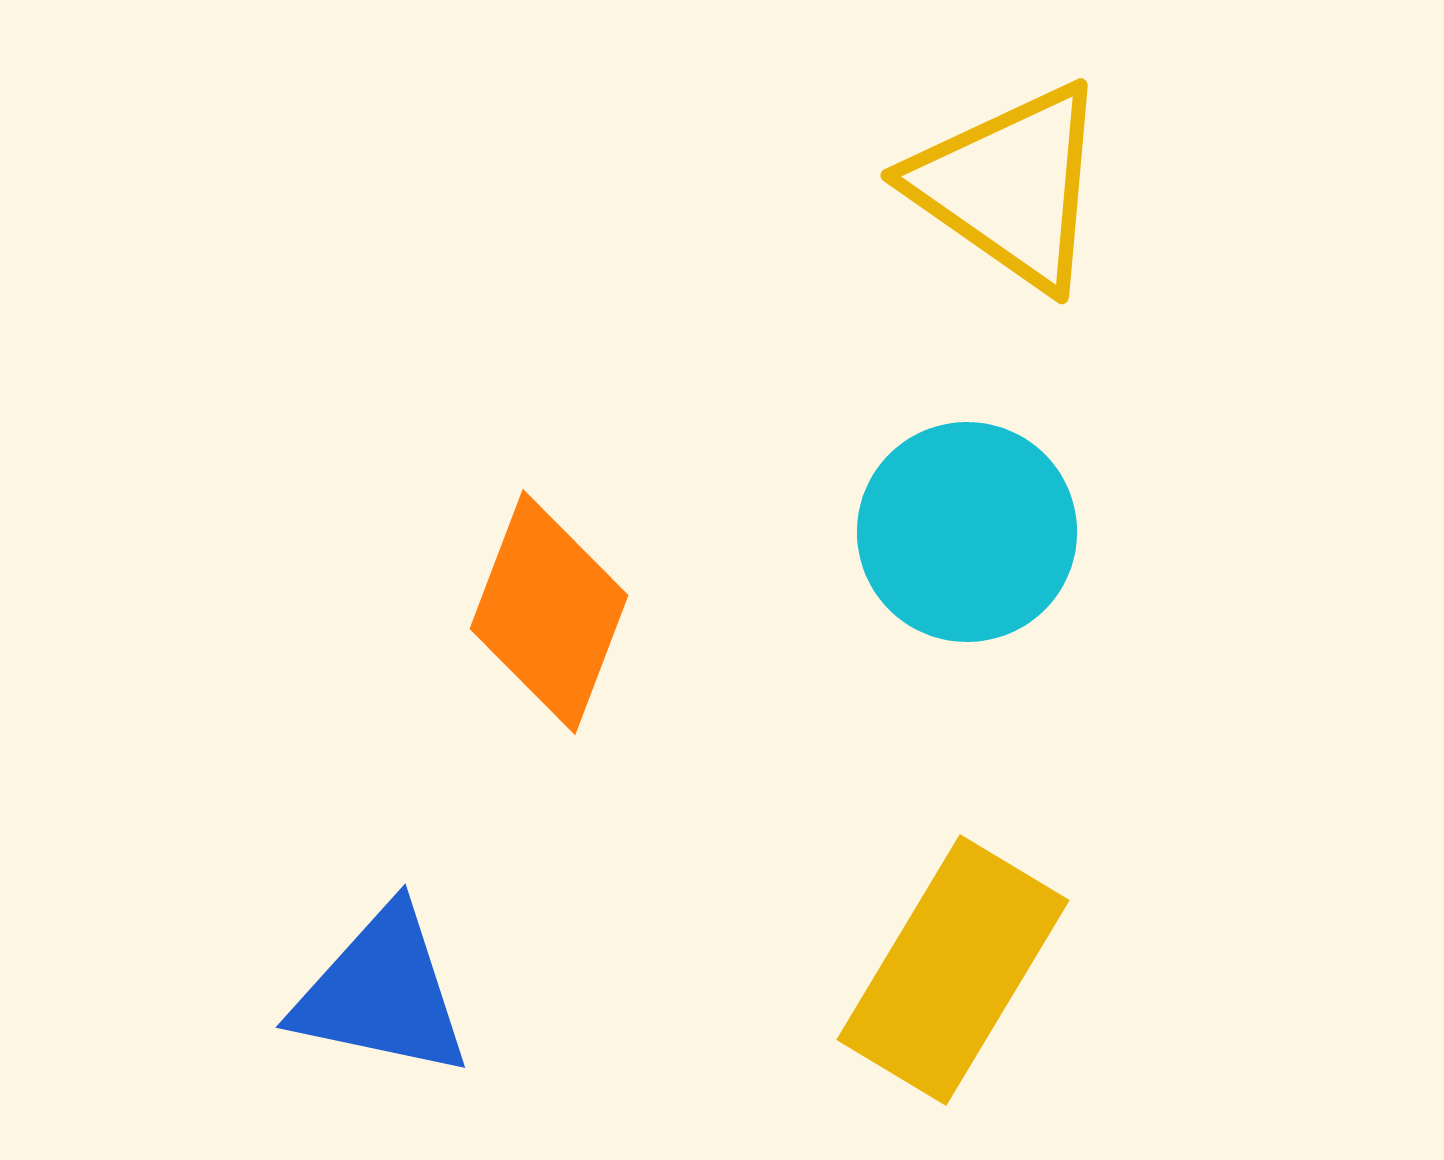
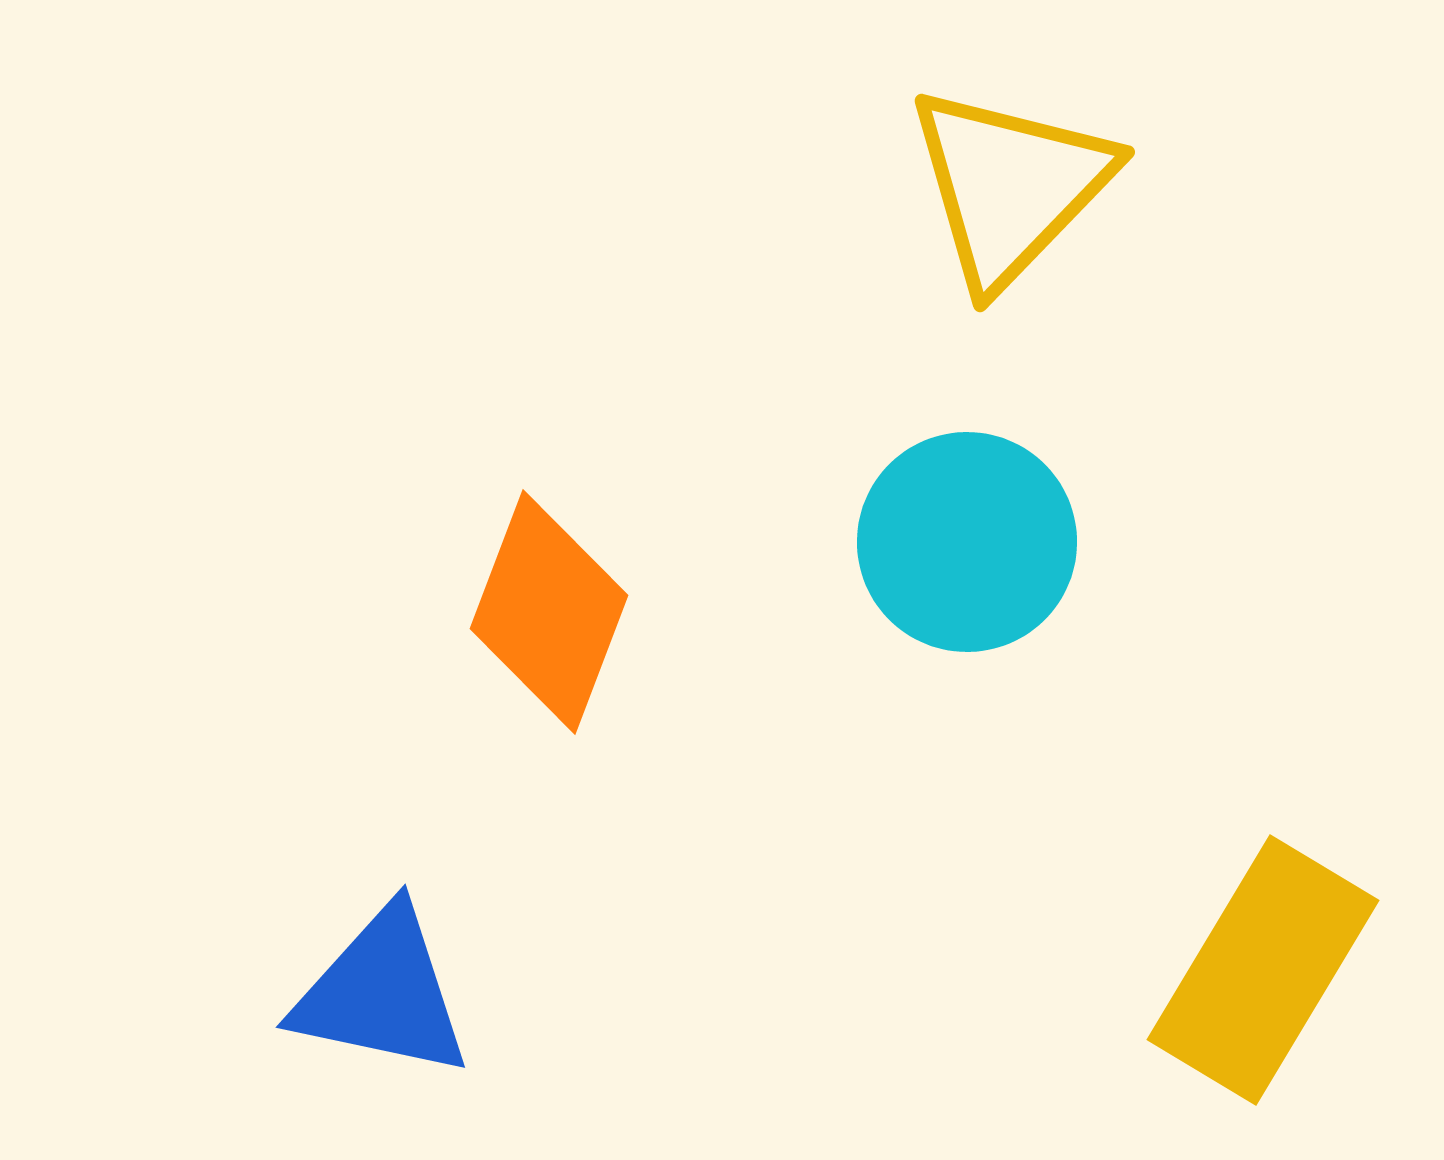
yellow triangle: rotated 39 degrees clockwise
cyan circle: moved 10 px down
yellow rectangle: moved 310 px right
